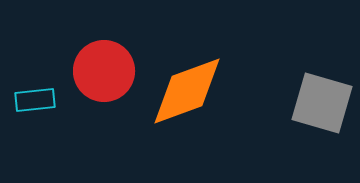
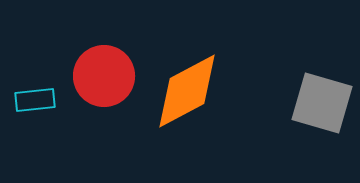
red circle: moved 5 px down
orange diamond: rotated 8 degrees counterclockwise
